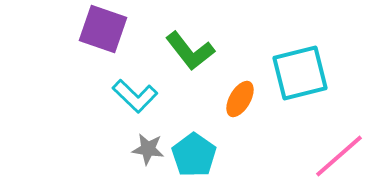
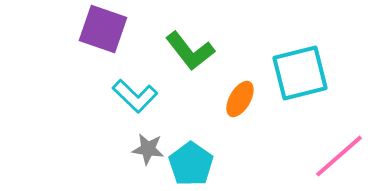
cyan pentagon: moved 3 px left, 9 px down
